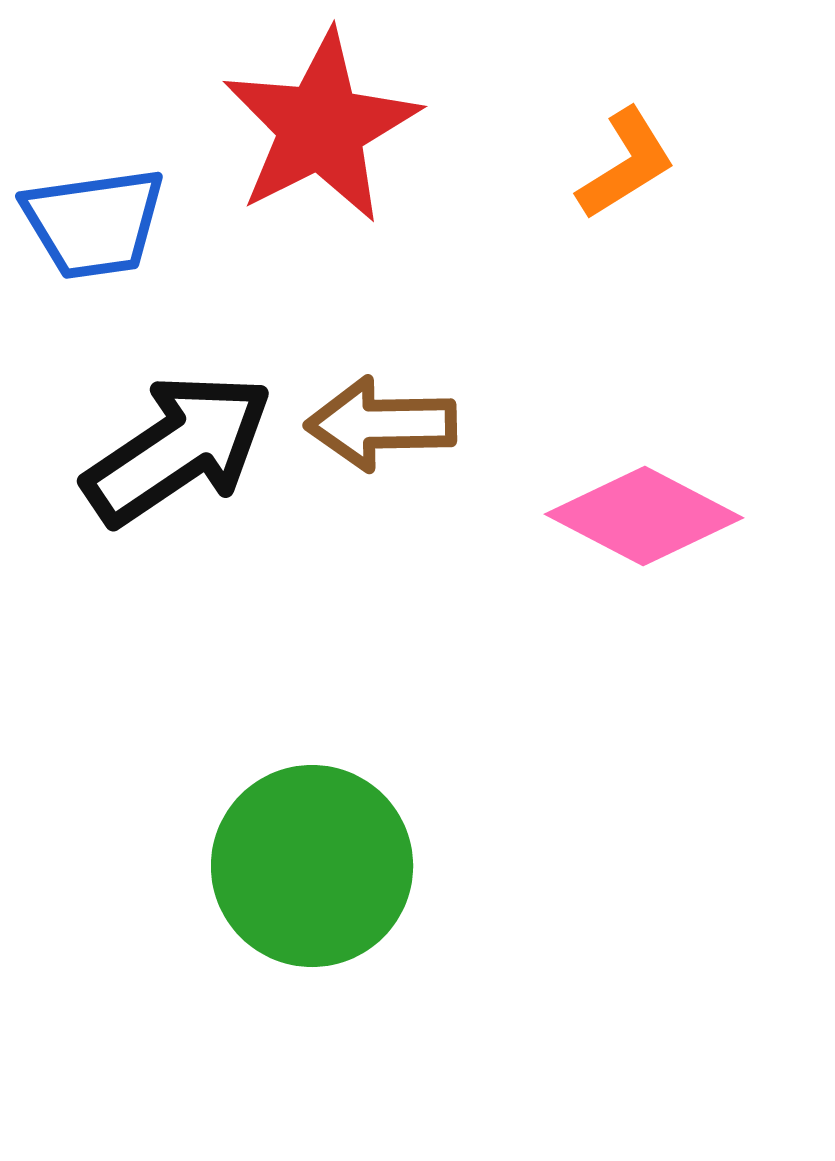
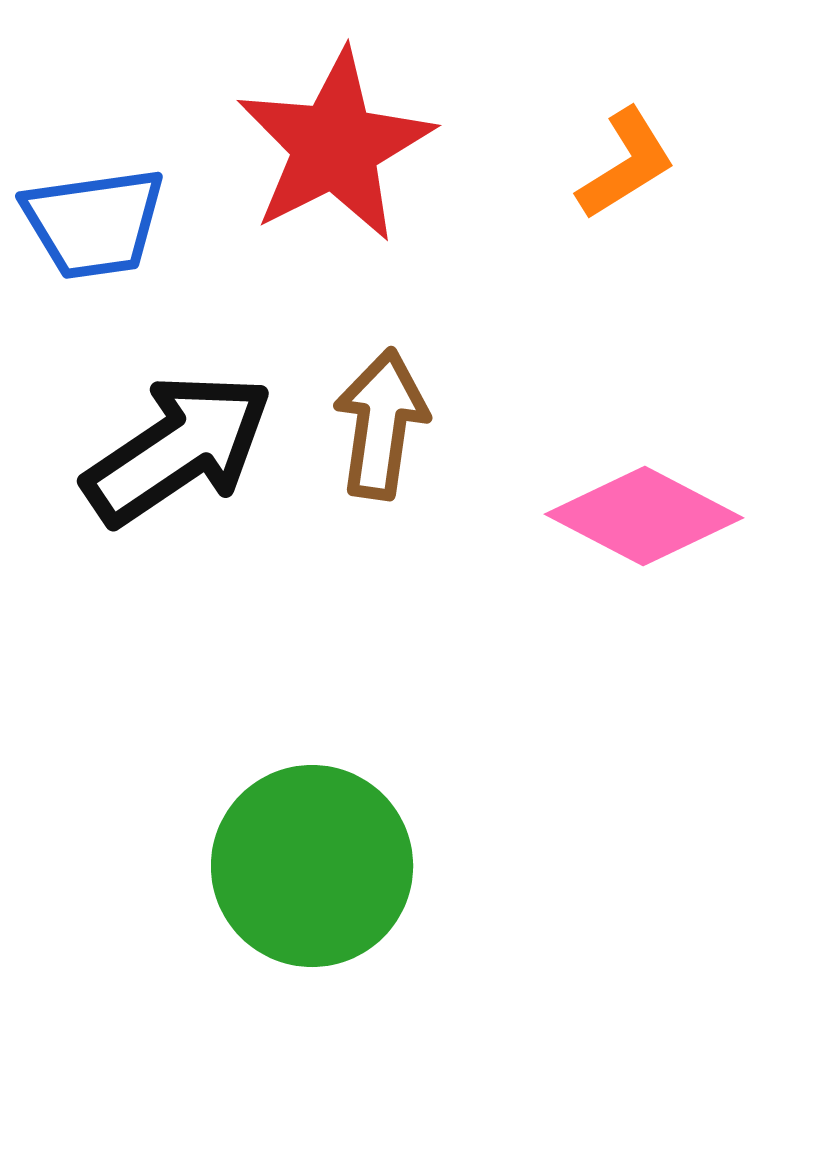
red star: moved 14 px right, 19 px down
brown arrow: rotated 99 degrees clockwise
